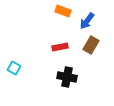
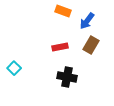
cyan square: rotated 16 degrees clockwise
